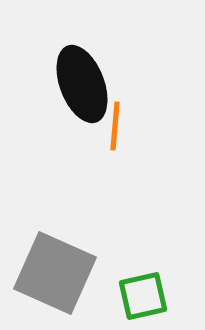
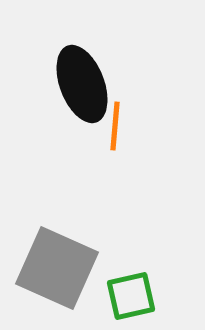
gray square: moved 2 px right, 5 px up
green square: moved 12 px left
